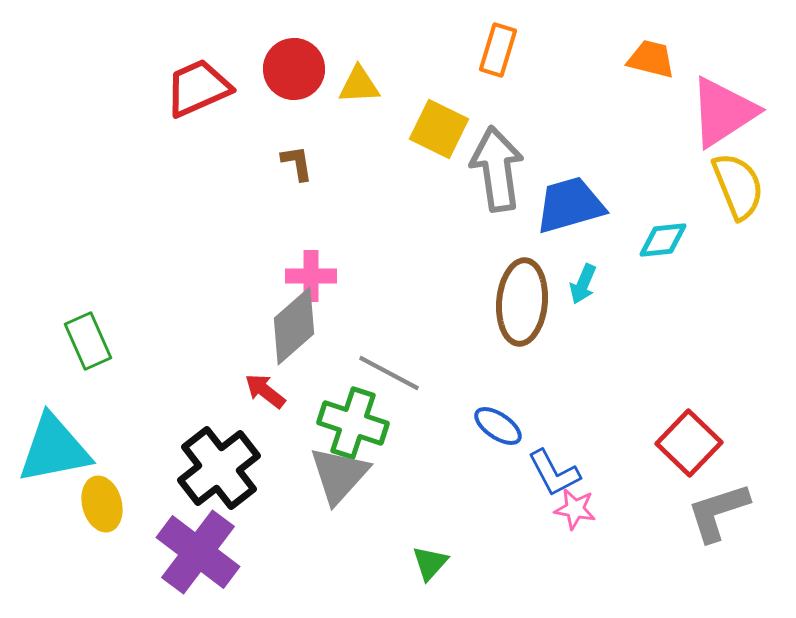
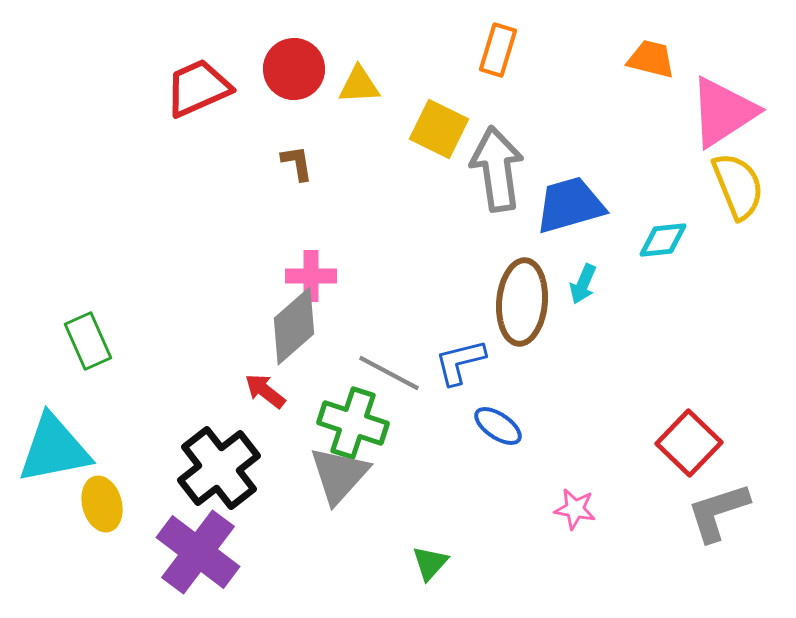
blue L-shape: moved 94 px left, 111 px up; rotated 104 degrees clockwise
